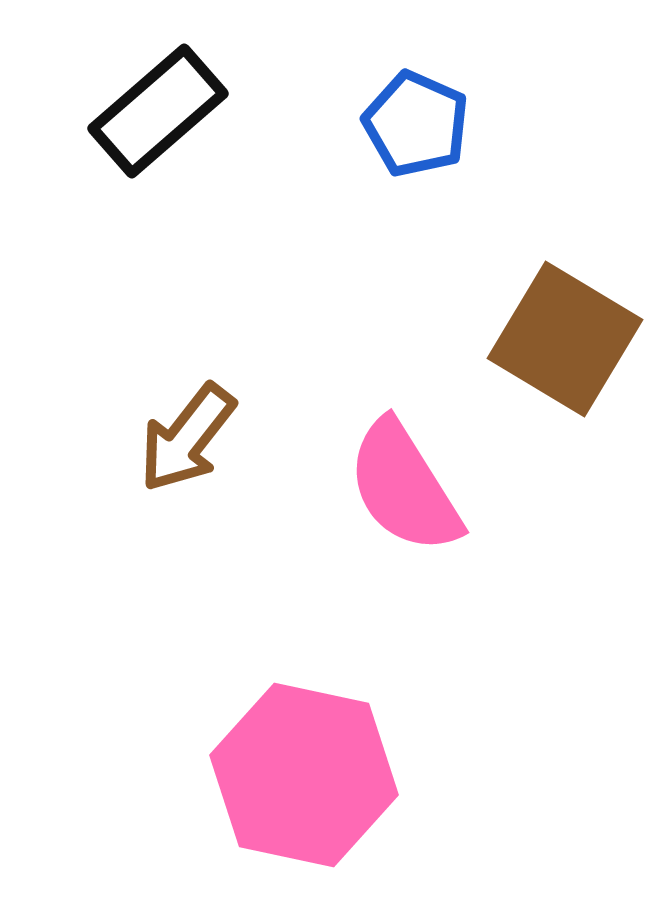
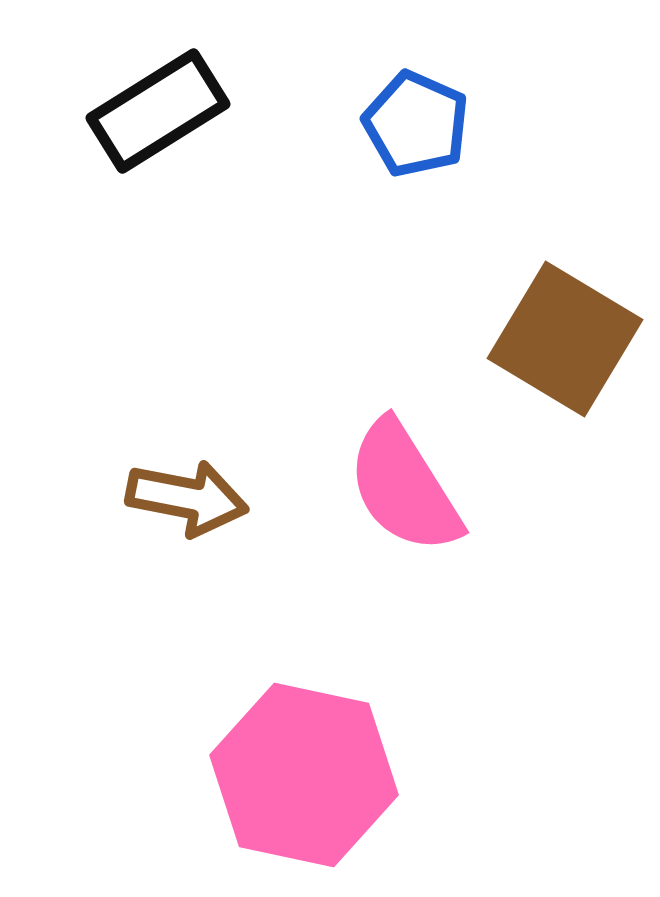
black rectangle: rotated 9 degrees clockwise
brown arrow: moved 60 px down; rotated 117 degrees counterclockwise
